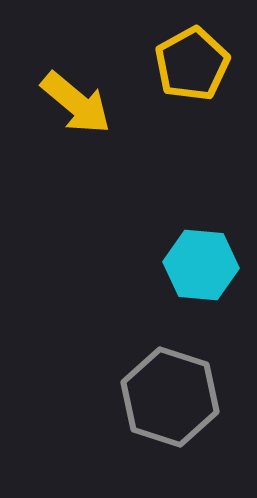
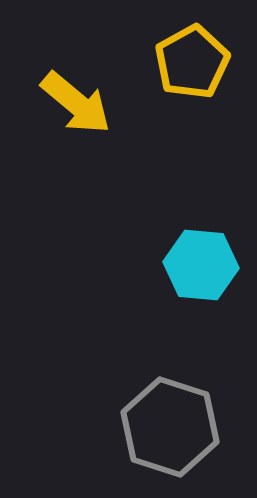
yellow pentagon: moved 2 px up
gray hexagon: moved 30 px down
